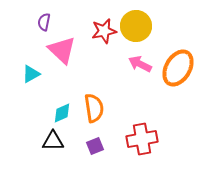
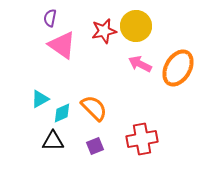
purple semicircle: moved 6 px right, 4 px up
pink triangle: moved 5 px up; rotated 8 degrees counterclockwise
cyan triangle: moved 9 px right, 25 px down
orange semicircle: rotated 36 degrees counterclockwise
